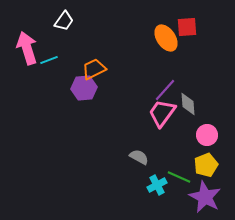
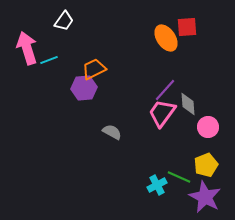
pink circle: moved 1 px right, 8 px up
gray semicircle: moved 27 px left, 25 px up
